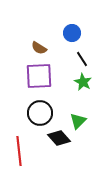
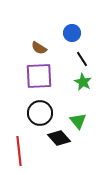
green triangle: rotated 24 degrees counterclockwise
